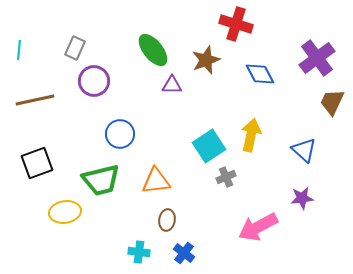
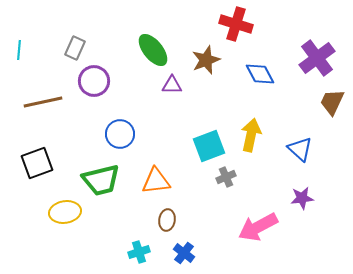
brown line: moved 8 px right, 2 px down
cyan square: rotated 12 degrees clockwise
blue triangle: moved 4 px left, 1 px up
cyan cross: rotated 25 degrees counterclockwise
